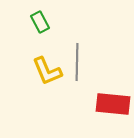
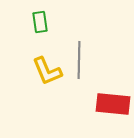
green rectangle: rotated 20 degrees clockwise
gray line: moved 2 px right, 2 px up
